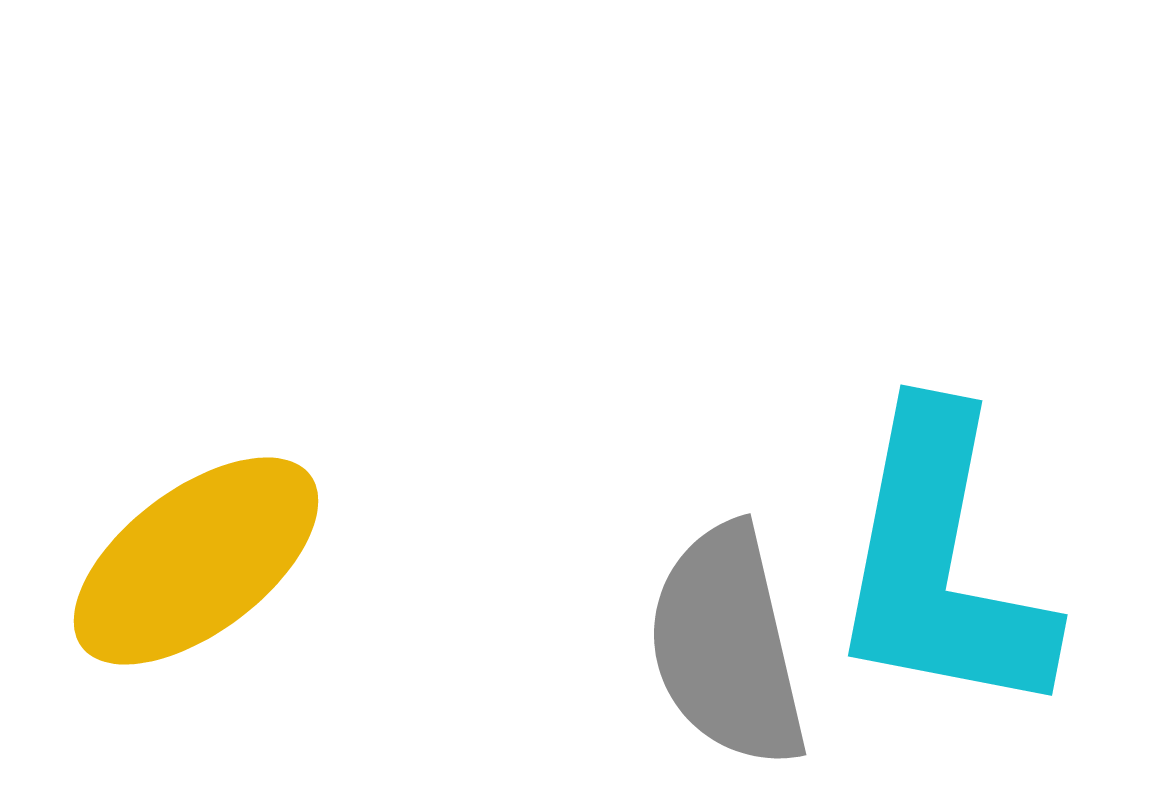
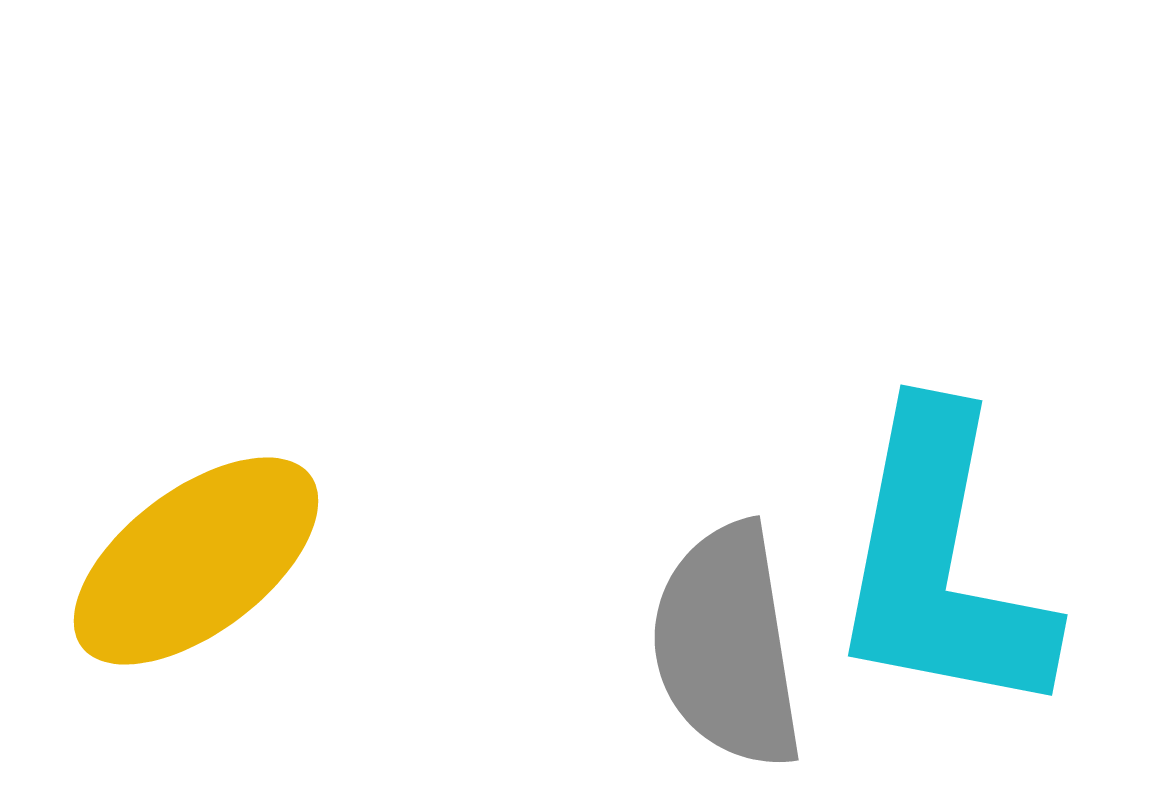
gray semicircle: rotated 4 degrees clockwise
